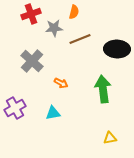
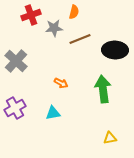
red cross: moved 1 px down
black ellipse: moved 2 px left, 1 px down
gray cross: moved 16 px left
